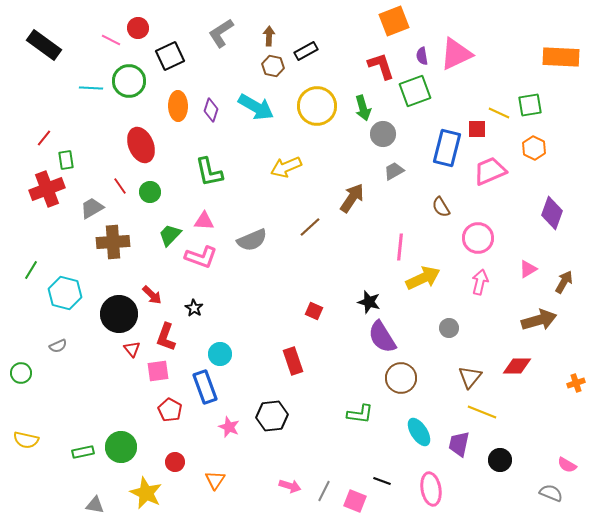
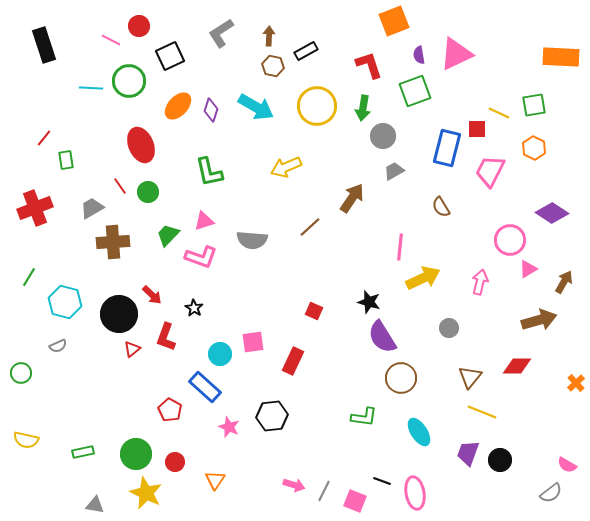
red circle at (138, 28): moved 1 px right, 2 px up
black rectangle at (44, 45): rotated 36 degrees clockwise
purple semicircle at (422, 56): moved 3 px left, 1 px up
red L-shape at (381, 66): moved 12 px left, 1 px up
green square at (530, 105): moved 4 px right
orange ellipse at (178, 106): rotated 44 degrees clockwise
green arrow at (363, 108): rotated 25 degrees clockwise
gray circle at (383, 134): moved 2 px down
pink trapezoid at (490, 171): rotated 40 degrees counterclockwise
red cross at (47, 189): moved 12 px left, 19 px down
green circle at (150, 192): moved 2 px left
purple diamond at (552, 213): rotated 76 degrees counterclockwise
pink triangle at (204, 221): rotated 20 degrees counterclockwise
green trapezoid at (170, 235): moved 2 px left
pink circle at (478, 238): moved 32 px right, 2 px down
gray semicircle at (252, 240): rotated 28 degrees clockwise
green line at (31, 270): moved 2 px left, 7 px down
cyan hexagon at (65, 293): moved 9 px down
red triangle at (132, 349): rotated 30 degrees clockwise
red rectangle at (293, 361): rotated 44 degrees clockwise
pink square at (158, 371): moved 95 px right, 29 px up
orange cross at (576, 383): rotated 24 degrees counterclockwise
blue rectangle at (205, 387): rotated 28 degrees counterclockwise
green L-shape at (360, 414): moved 4 px right, 3 px down
purple trapezoid at (459, 444): moved 9 px right, 9 px down; rotated 8 degrees clockwise
green circle at (121, 447): moved 15 px right, 7 px down
pink arrow at (290, 486): moved 4 px right, 1 px up
pink ellipse at (431, 489): moved 16 px left, 4 px down
gray semicircle at (551, 493): rotated 120 degrees clockwise
